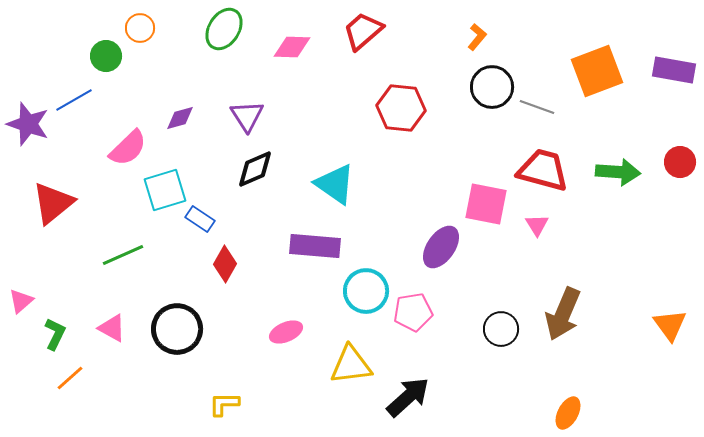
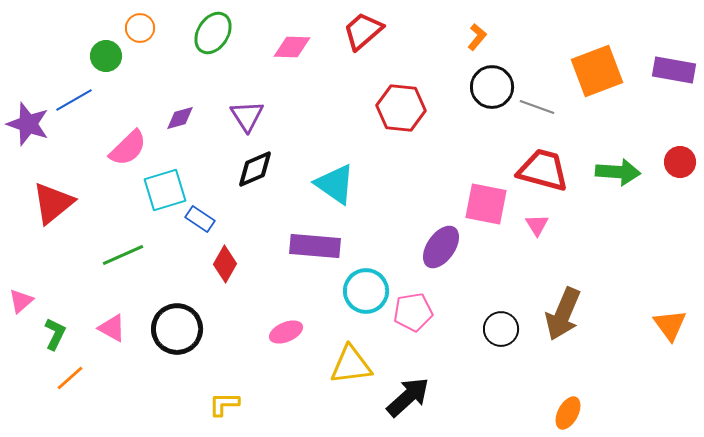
green ellipse at (224, 29): moved 11 px left, 4 px down
